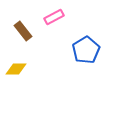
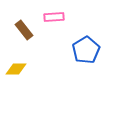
pink rectangle: rotated 24 degrees clockwise
brown rectangle: moved 1 px right, 1 px up
